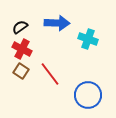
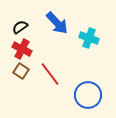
blue arrow: rotated 45 degrees clockwise
cyan cross: moved 1 px right, 1 px up
